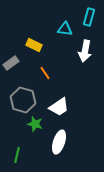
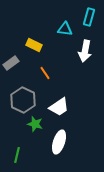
gray hexagon: rotated 10 degrees clockwise
